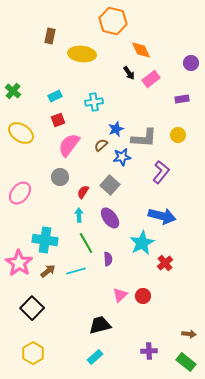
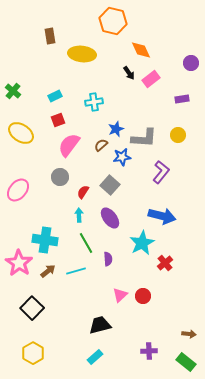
brown rectangle at (50, 36): rotated 21 degrees counterclockwise
pink ellipse at (20, 193): moved 2 px left, 3 px up
